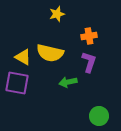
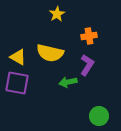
yellow star: rotated 14 degrees counterclockwise
yellow triangle: moved 5 px left
purple L-shape: moved 2 px left, 3 px down; rotated 15 degrees clockwise
